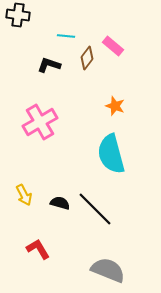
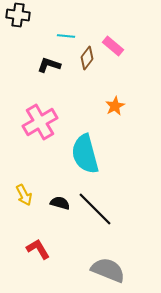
orange star: rotated 24 degrees clockwise
cyan semicircle: moved 26 px left
